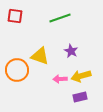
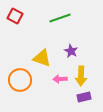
red square: rotated 21 degrees clockwise
yellow triangle: moved 2 px right, 2 px down
orange circle: moved 3 px right, 10 px down
yellow arrow: rotated 72 degrees counterclockwise
purple rectangle: moved 4 px right
